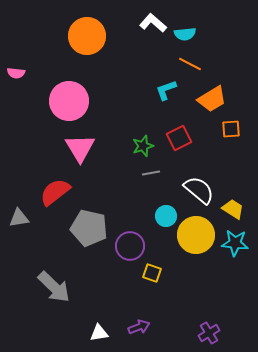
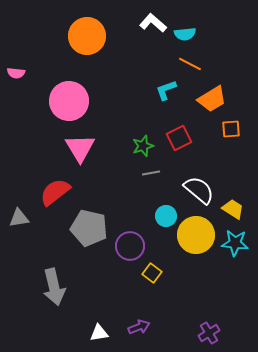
yellow square: rotated 18 degrees clockwise
gray arrow: rotated 33 degrees clockwise
